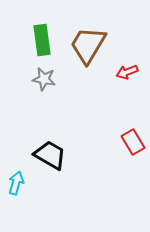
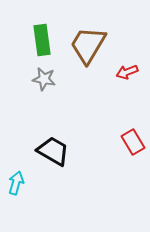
black trapezoid: moved 3 px right, 4 px up
